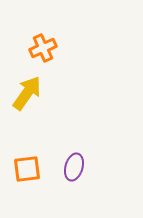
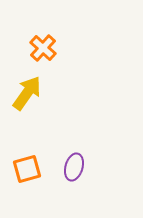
orange cross: rotated 24 degrees counterclockwise
orange square: rotated 8 degrees counterclockwise
